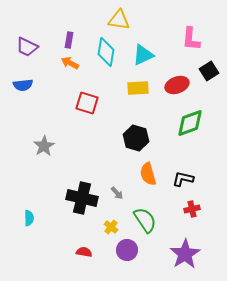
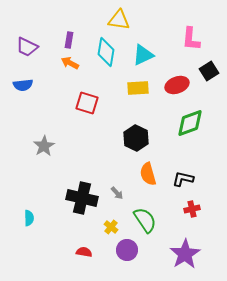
black hexagon: rotated 10 degrees clockwise
